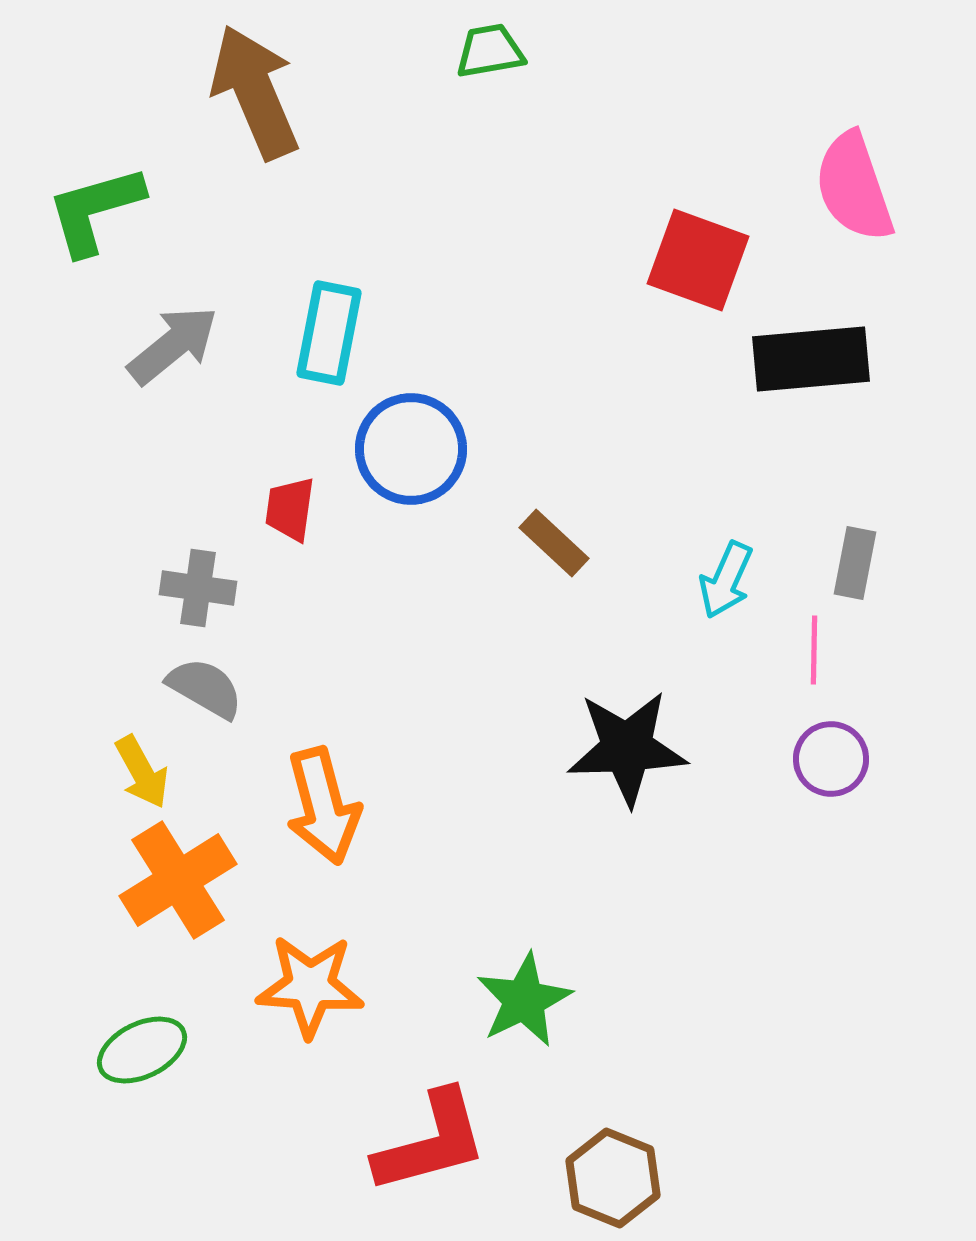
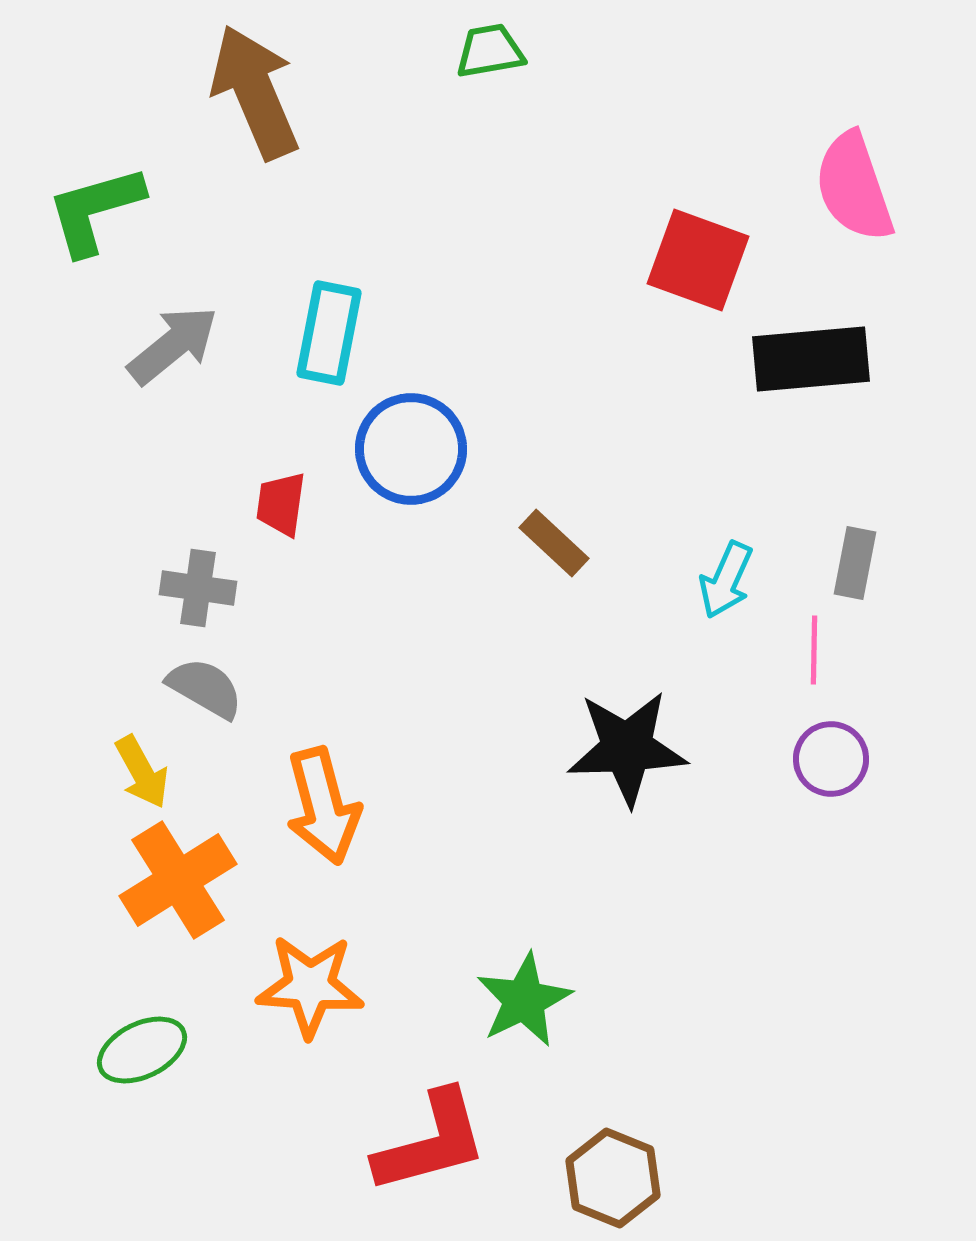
red trapezoid: moved 9 px left, 5 px up
